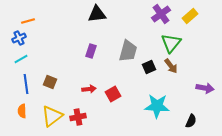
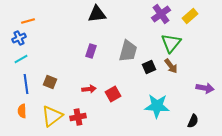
black semicircle: moved 2 px right
